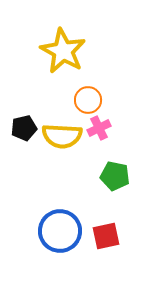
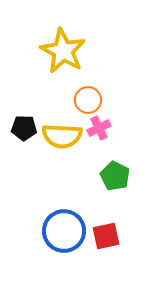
black pentagon: rotated 15 degrees clockwise
green pentagon: rotated 16 degrees clockwise
blue circle: moved 4 px right
